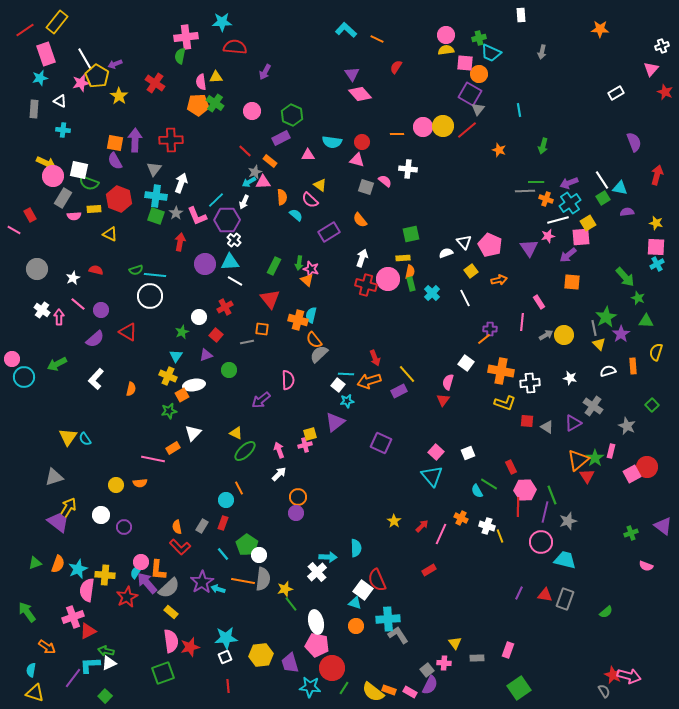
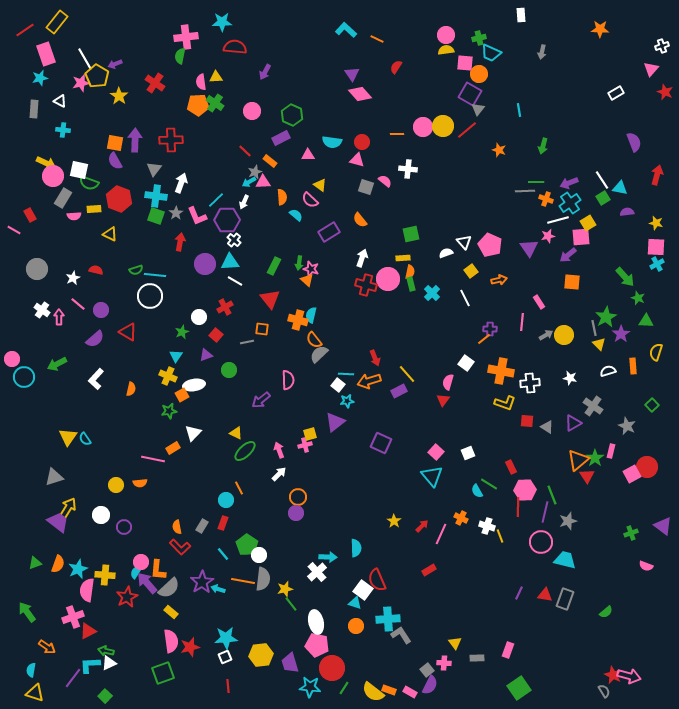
gray L-shape at (398, 635): moved 3 px right
